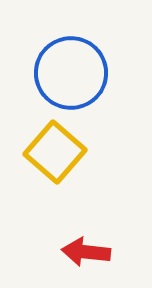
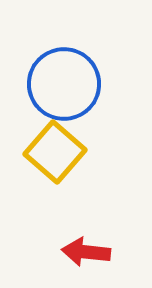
blue circle: moved 7 px left, 11 px down
